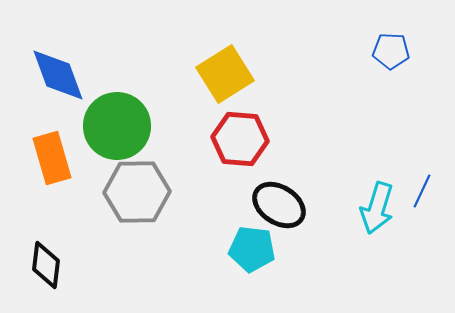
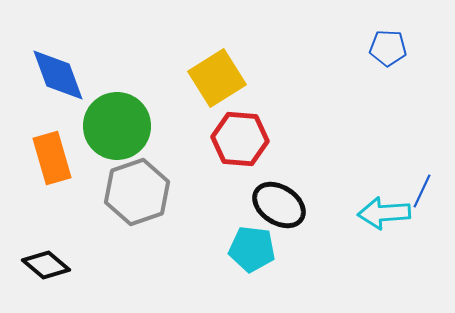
blue pentagon: moved 3 px left, 3 px up
yellow square: moved 8 px left, 4 px down
gray hexagon: rotated 18 degrees counterclockwise
cyan arrow: moved 7 px right, 5 px down; rotated 69 degrees clockwise
black diamond: rotated 57 degrees counterclockwise
